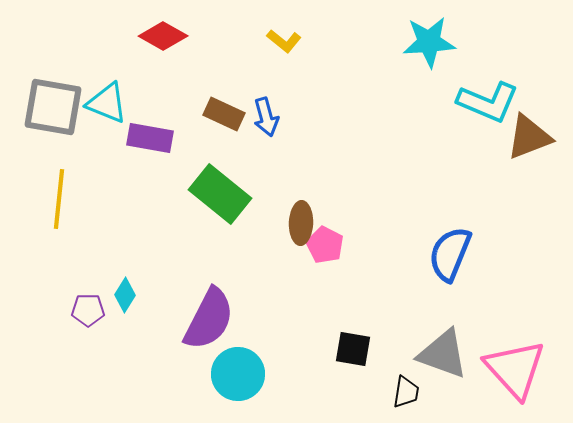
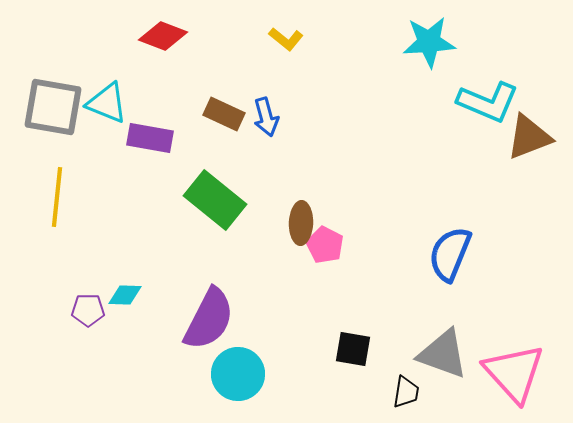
red diamond: rotated 9 degrees counterclockwise
yellow L-shape: moved 2 px right, 2 px up
green rectangle: moved 5 px left, 6 px down
yellow line: moved 2 px left, 2 px up
cyan diamond: rotated 60 degrees clockwise
pink triangle: moved 1 px left, 4 px down
